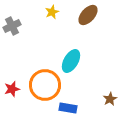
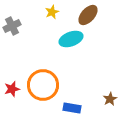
cyan ellipse: moved 22 px up; rotated 40 degrees clockwise
orange circle: moved 2 px left
blue rectangle: moved 4 px right
